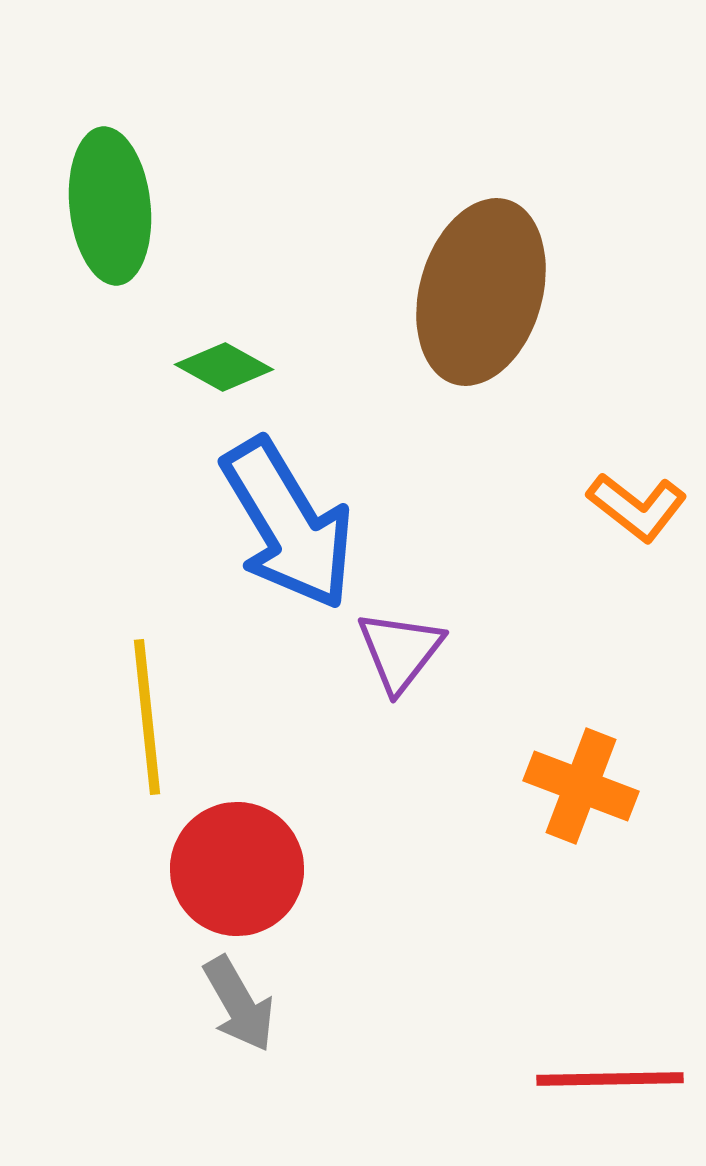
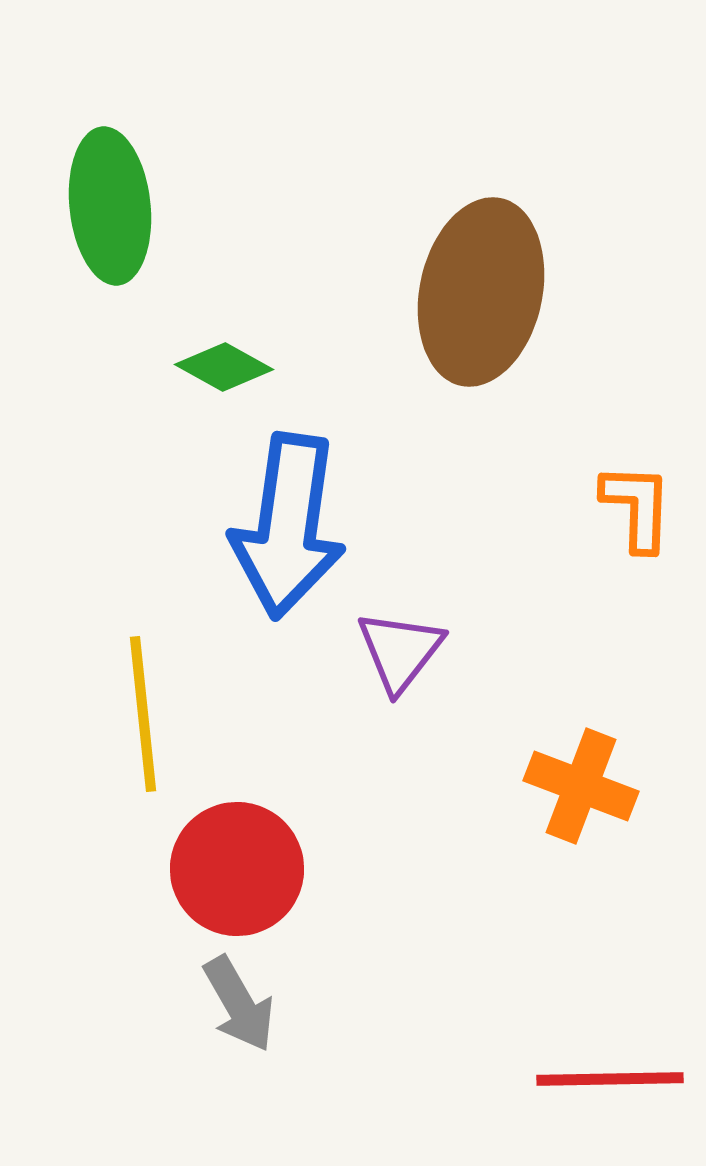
brown ellipse: rotated 4 degrees counterclockwise
orange L-shape: rotated 126 degrees counterclockwise
blue arrow: moved 2 px down; rotated 39 degrees clockwise
yellow line: moved 4 px left, 3 px up
